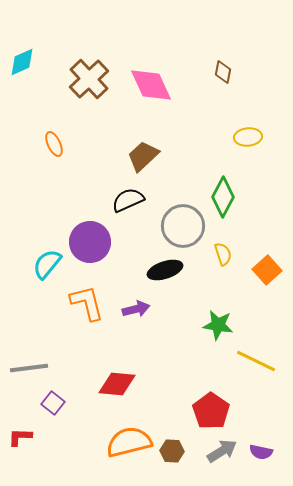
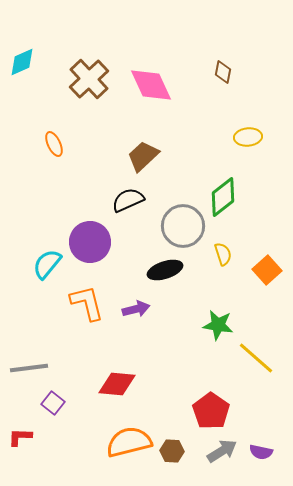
green diamond: rotated 24 degrees clockwise
yellow line: moved 3 px up; rotated 15 degrees clockwise
